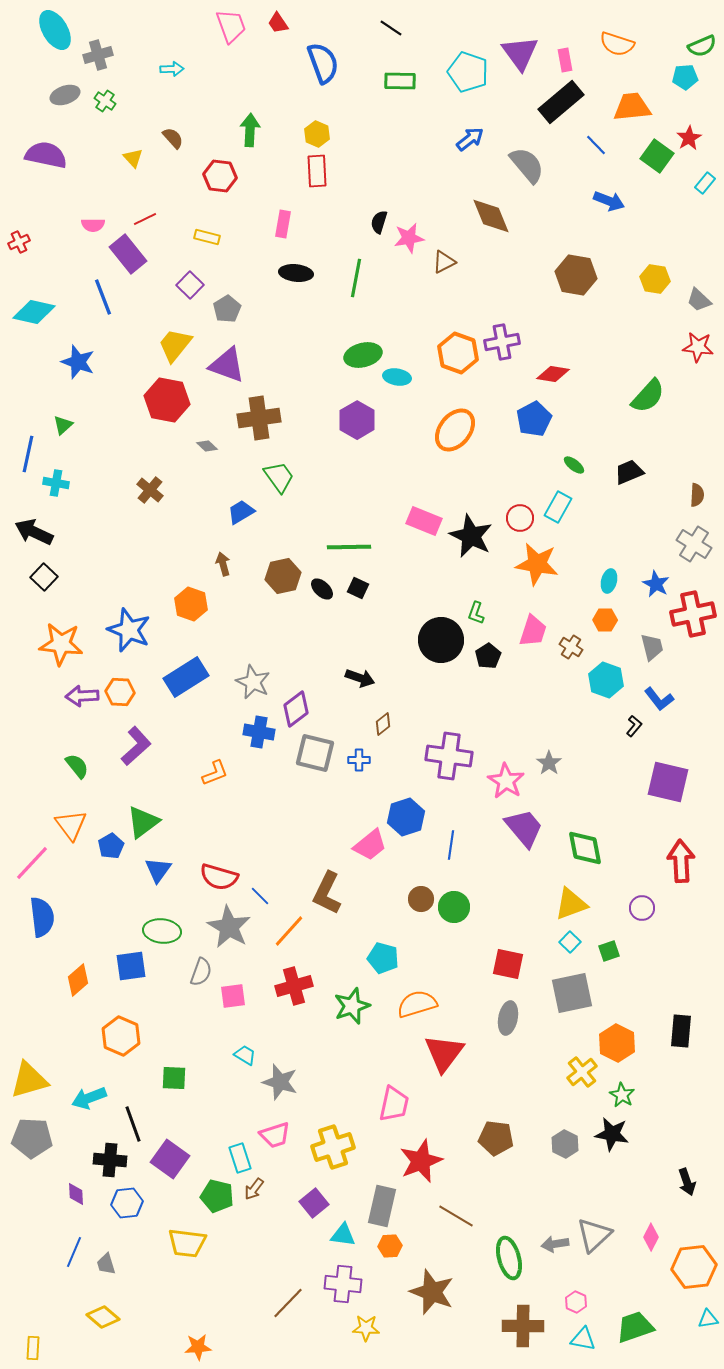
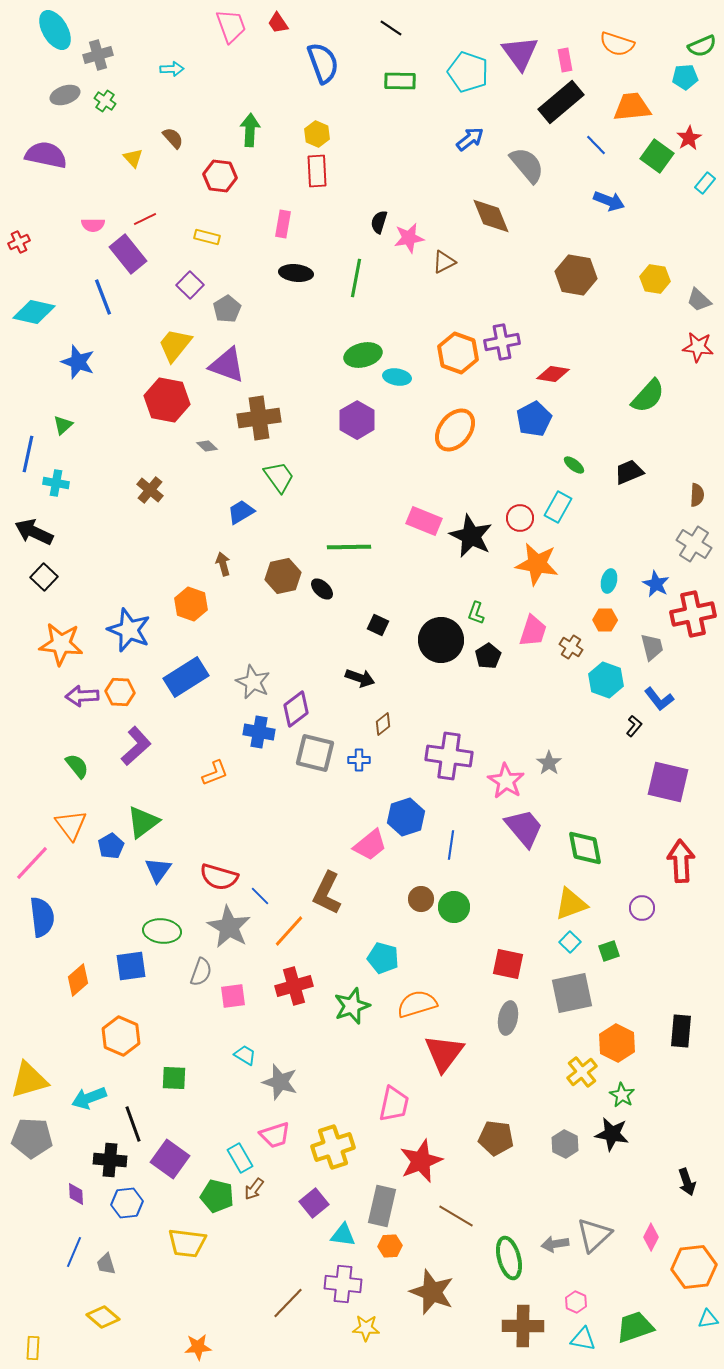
black square at (358, 588): moved 20 px right, 37 px down
cyan rectangle at (240, 1158): rotated 12 degrees counterclockwise
